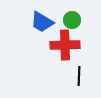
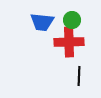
blue trapezoid: rotated 25 degrees counterclockwise
red cross: moved 4 px right, 3 px up
